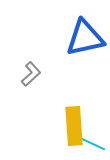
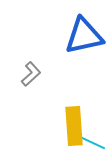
blue triangle: moved 1 px left, 2 px up
cyan line: moved 1 px up
